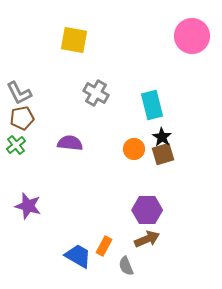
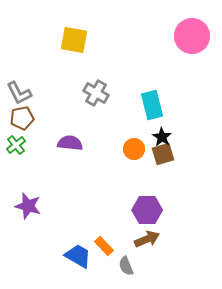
orange rectangle: rotated 72 degrees counterclockwise
